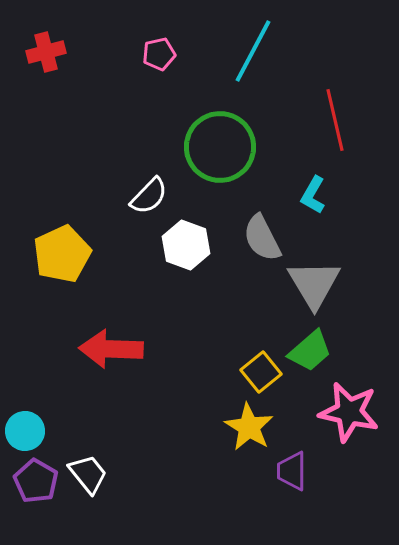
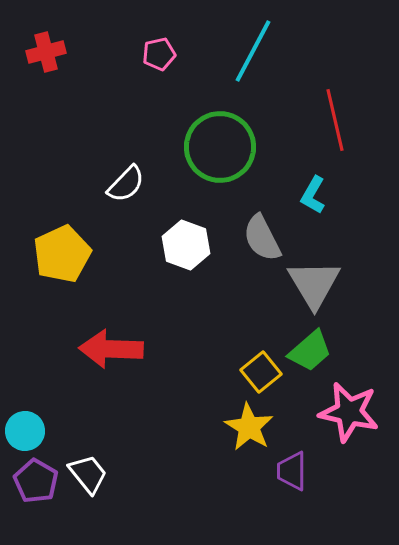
white semicircle: moved 23 px left, 12 px up
